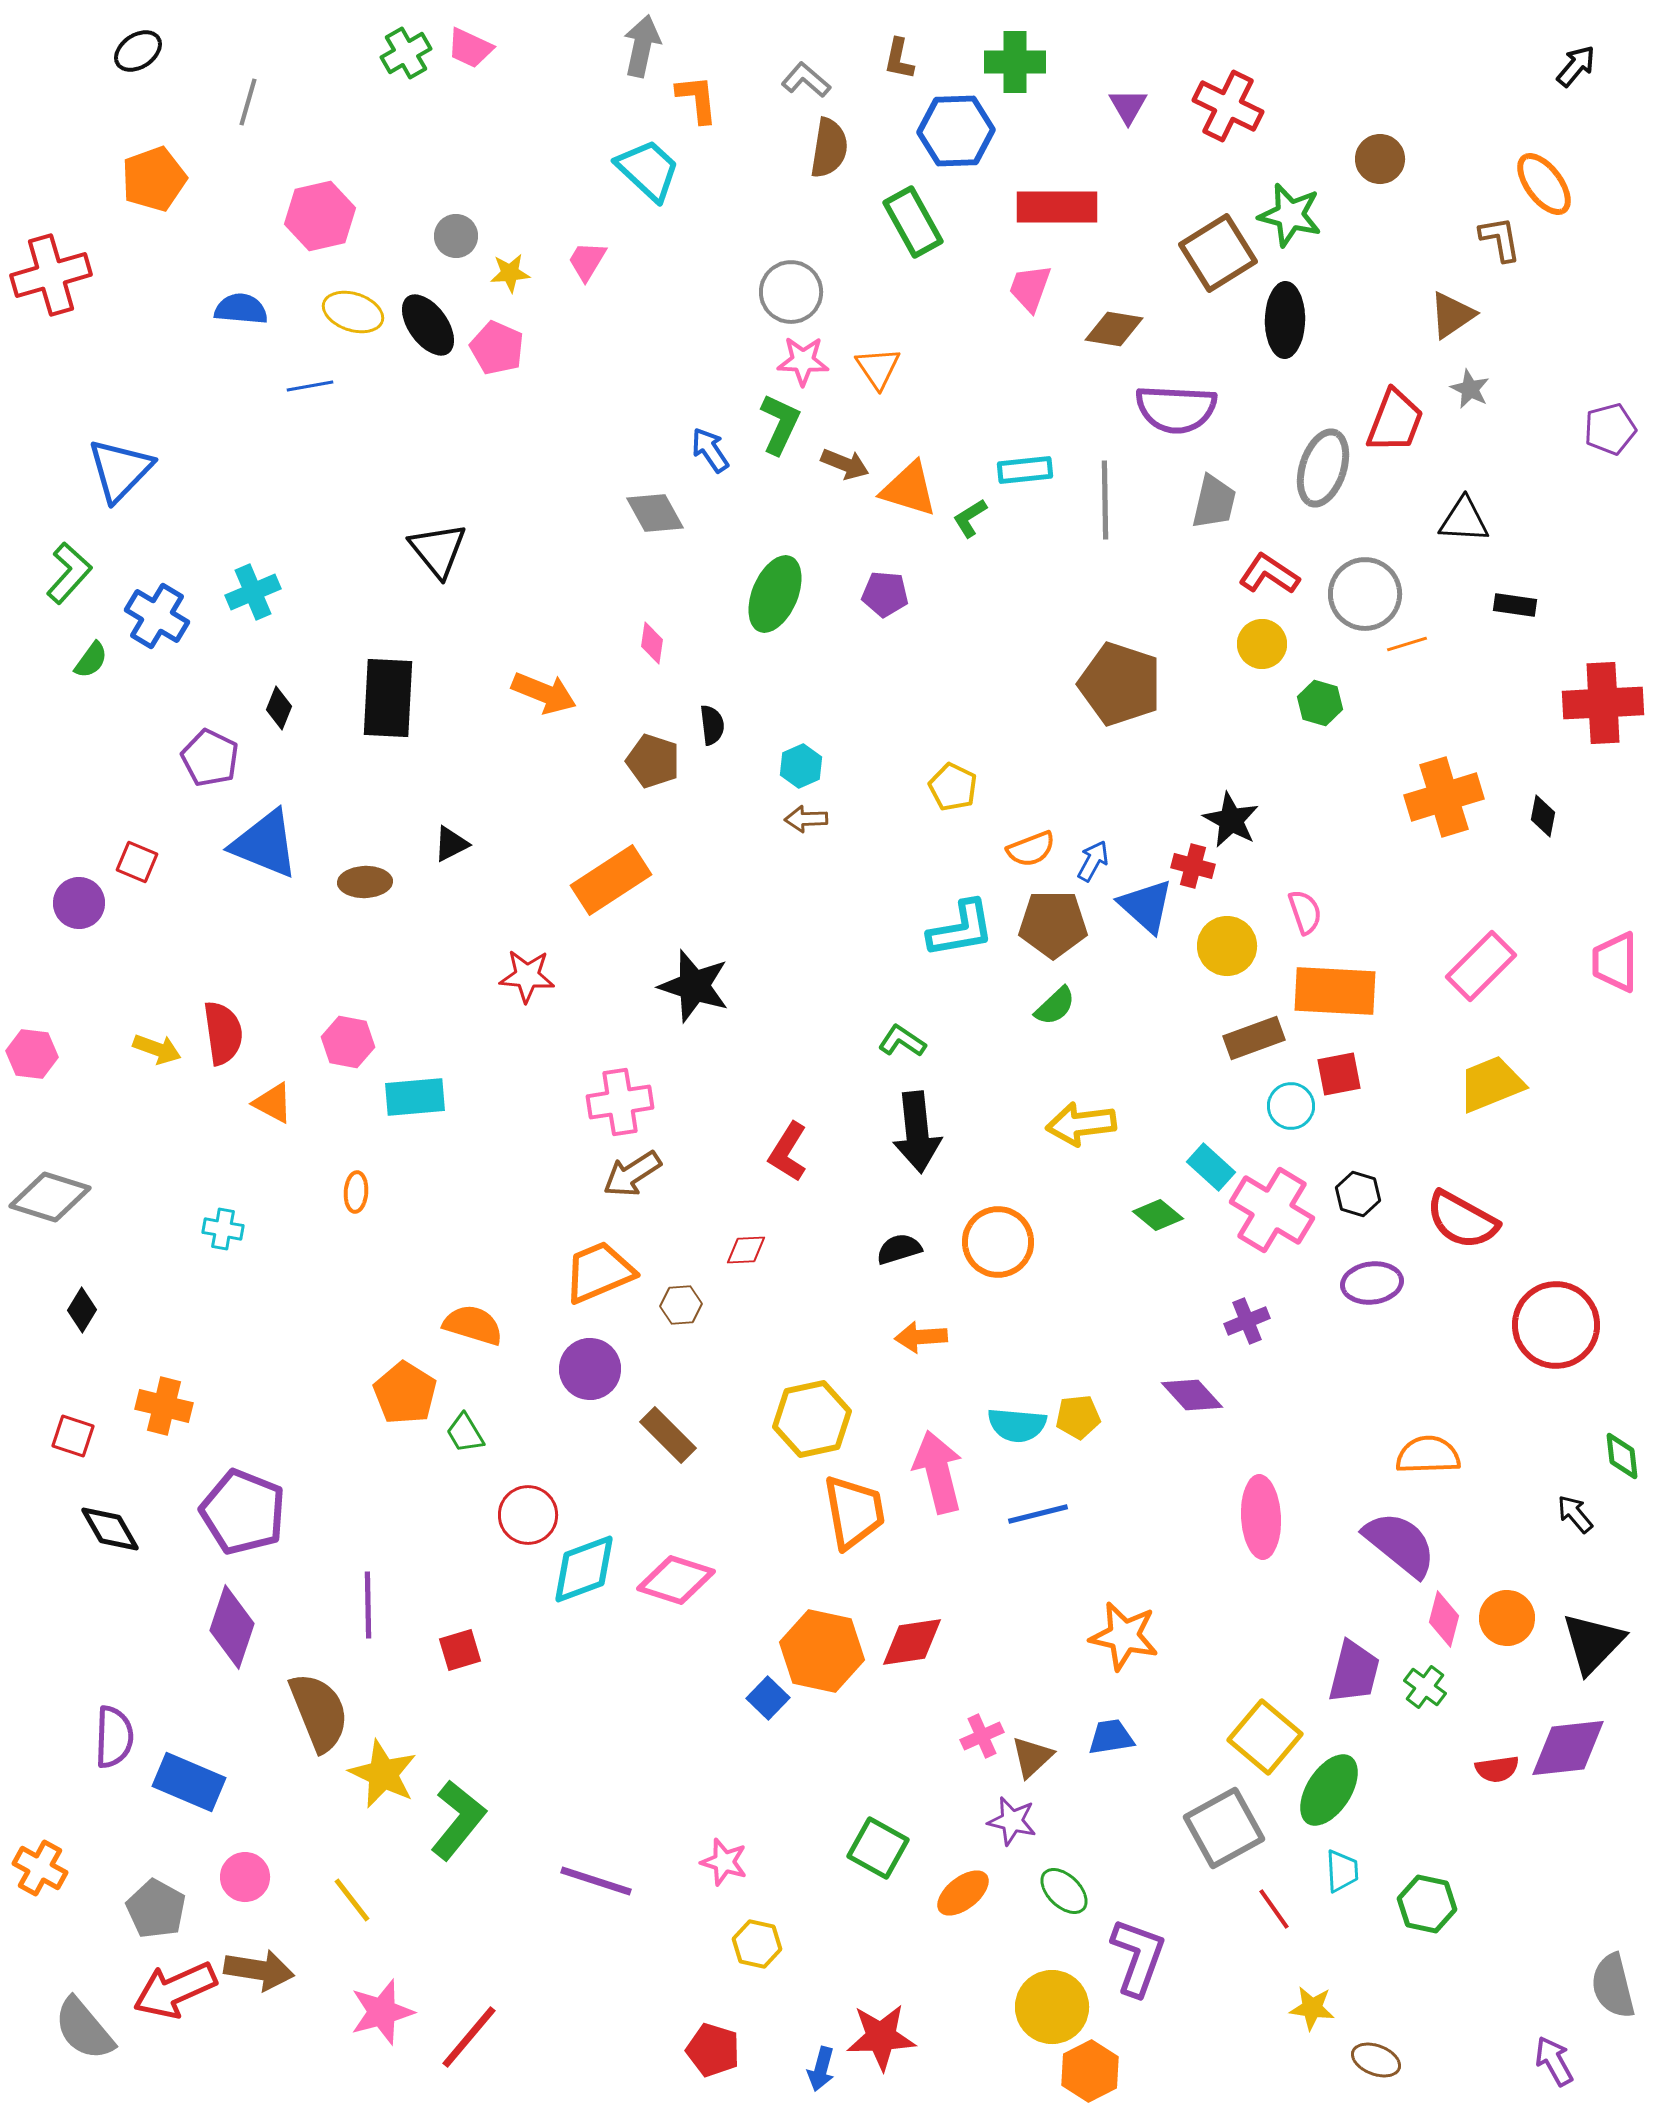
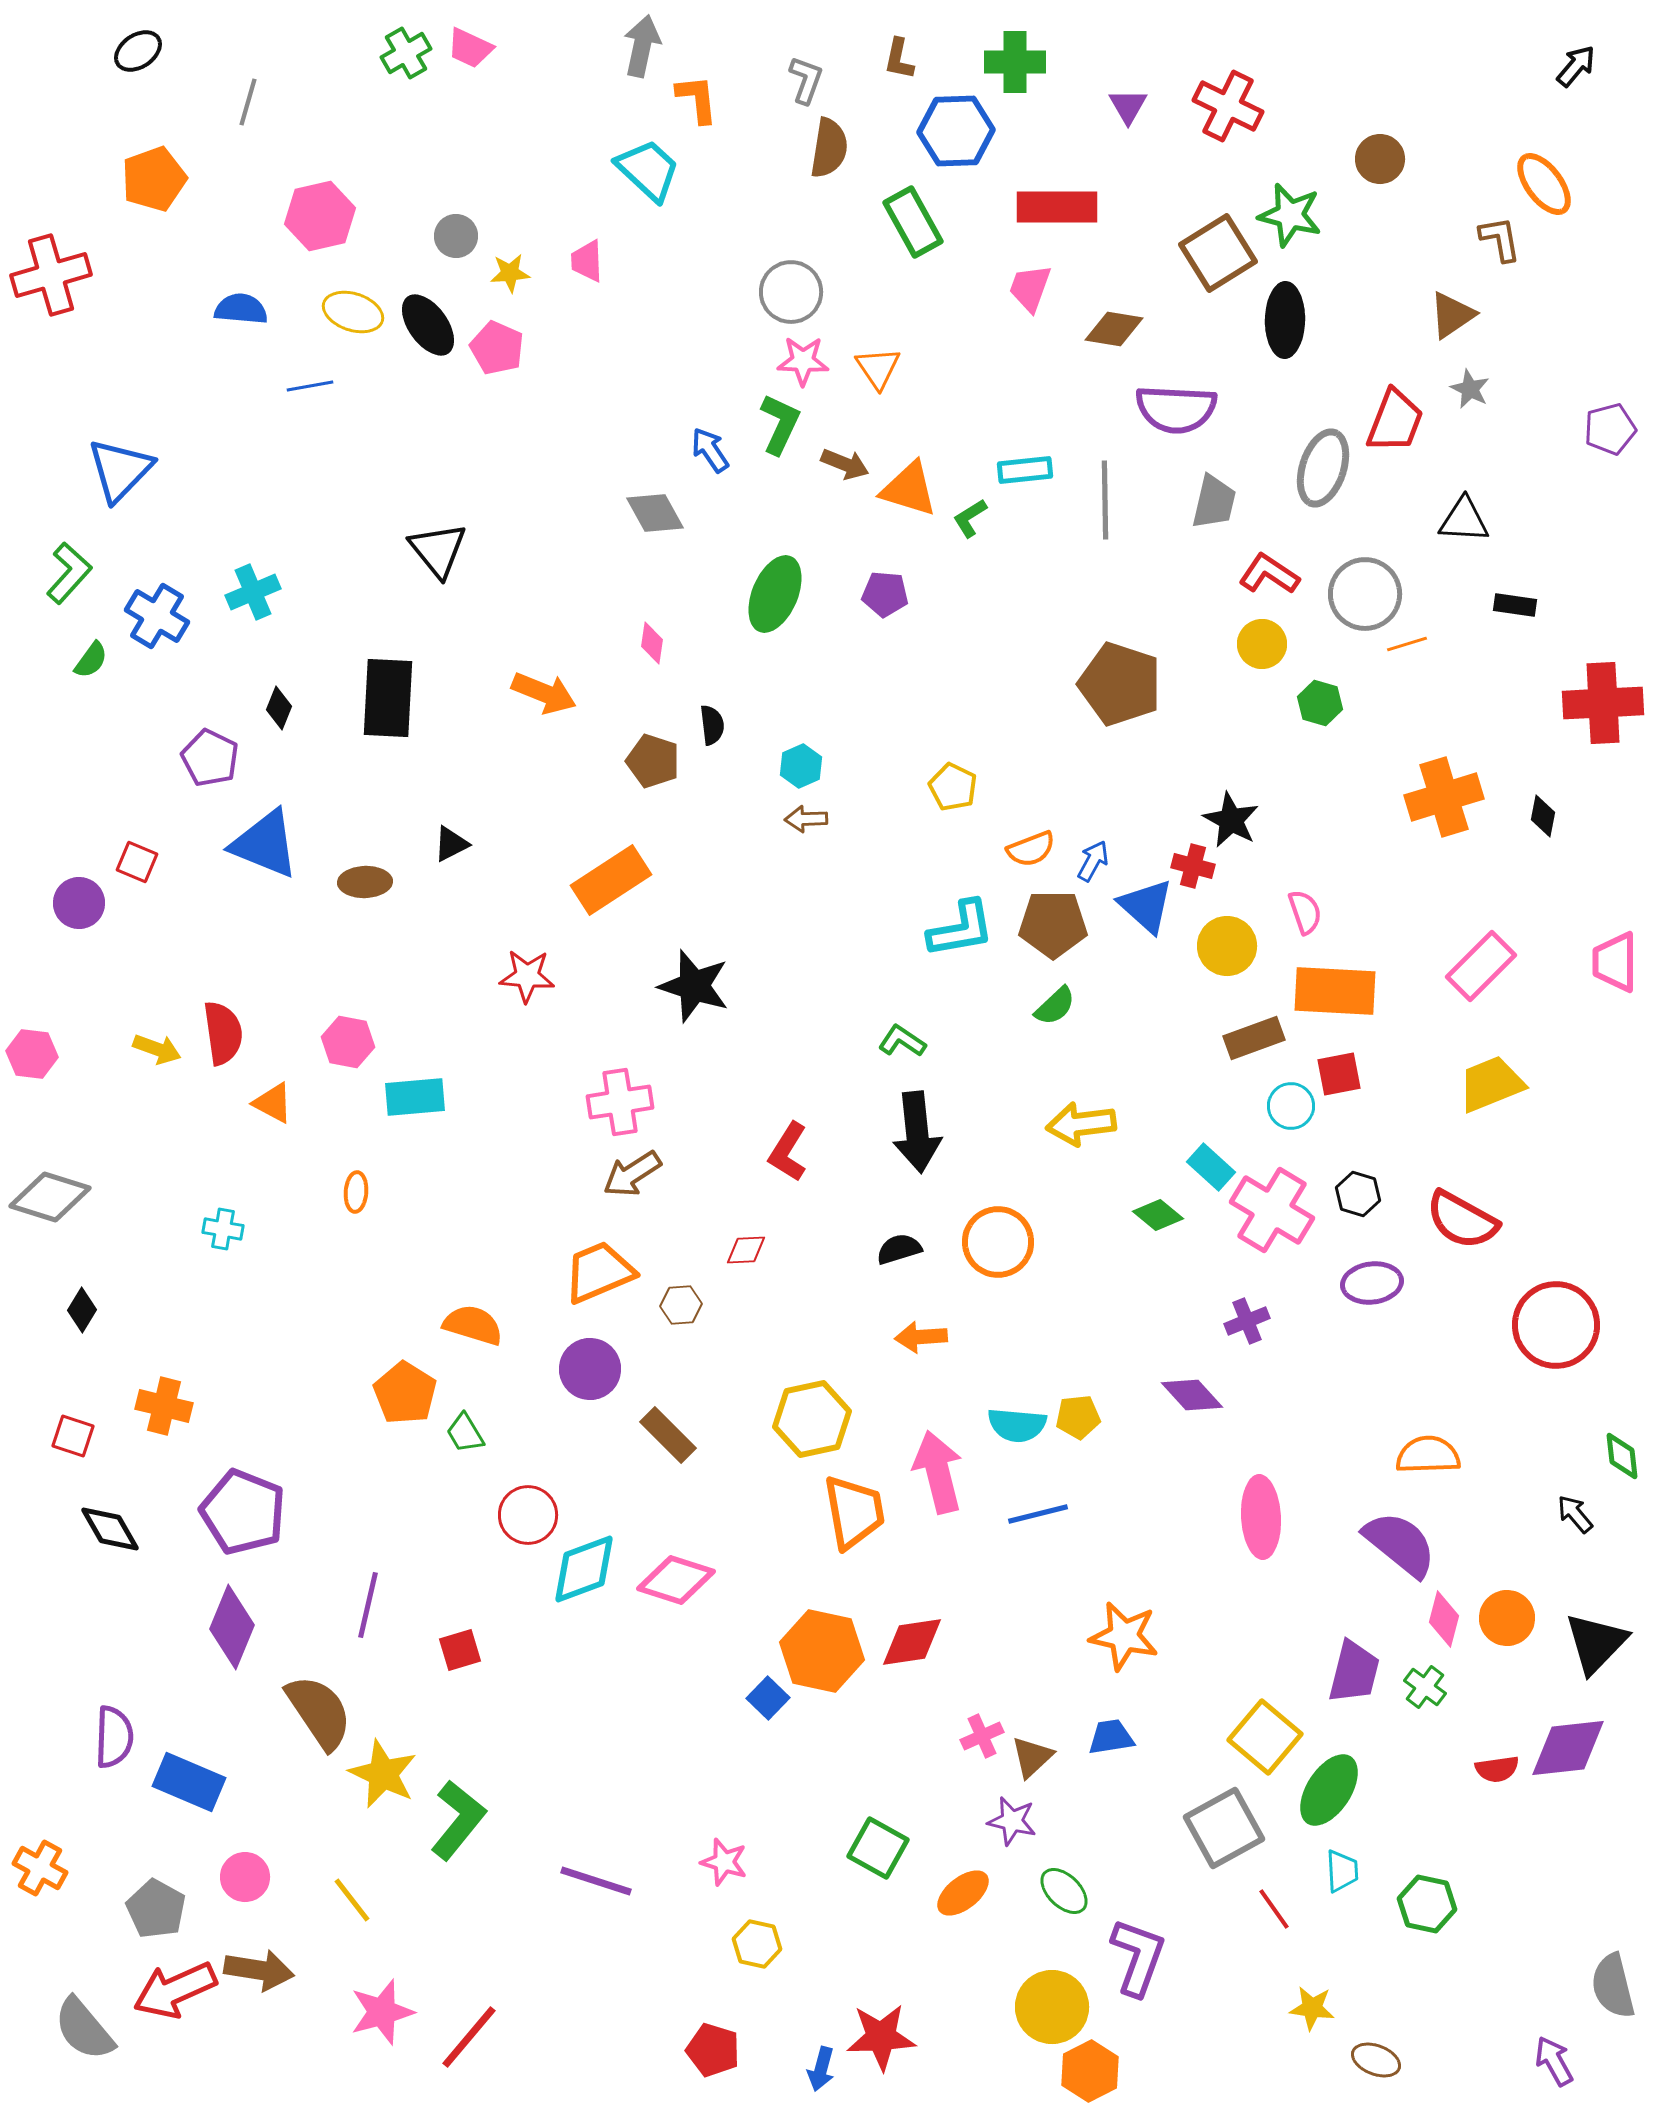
gray L-shape at (806, 80): rotated 69 degrees clockwise
pink trapezoid at (587, 261): rotated 33 degrees counterclockwise
purple line at (368, 1605): rotated 14 degrees clockwise
purple diamond at (232, 1627): rotated 4 degrees clockwise
black triangle at (1593, 1643): moved 3 px right
brown semicircle at (319, 1712): rotated 12 degrees counterclockwise
